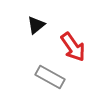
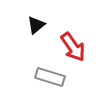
gray rectangle: rotated 12 degrees counterclockwise
